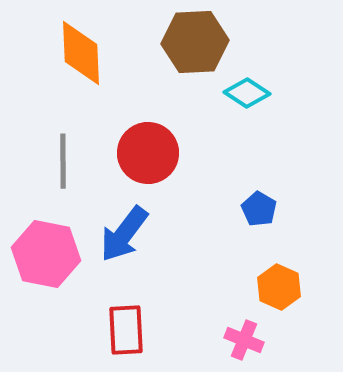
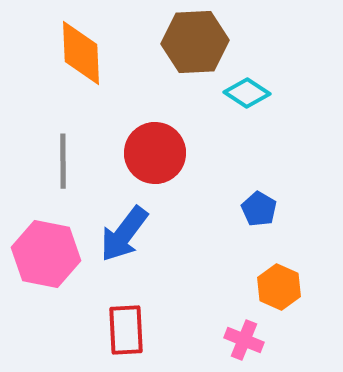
red circle: moved 7 px right
